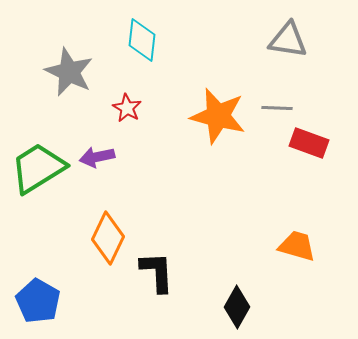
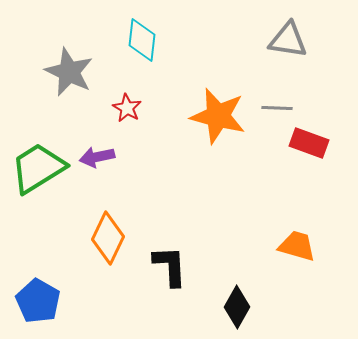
black L-shape: moved 13 px right, 6 px up
